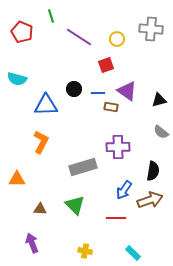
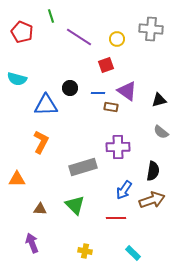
black circle: moved 4 px left, 1 px up
brown arrow: moved 2 px right
